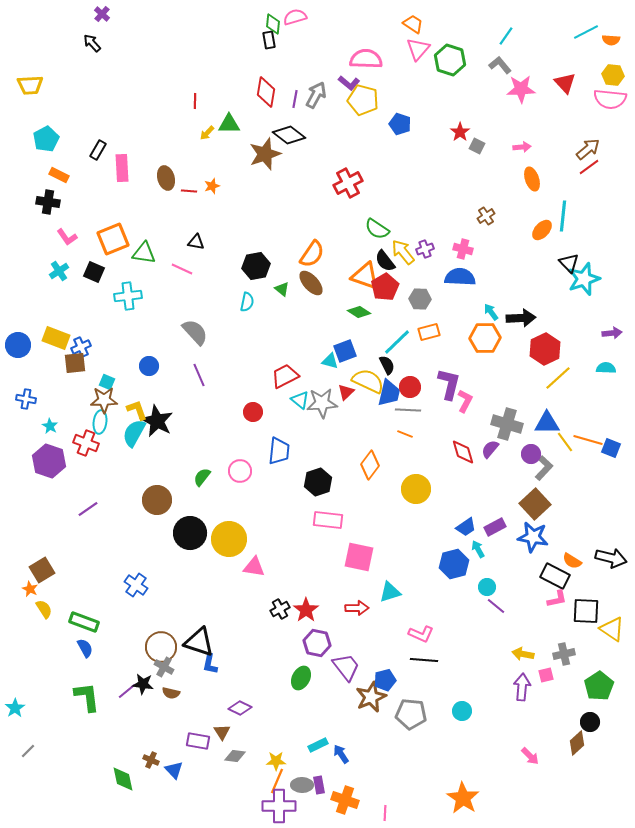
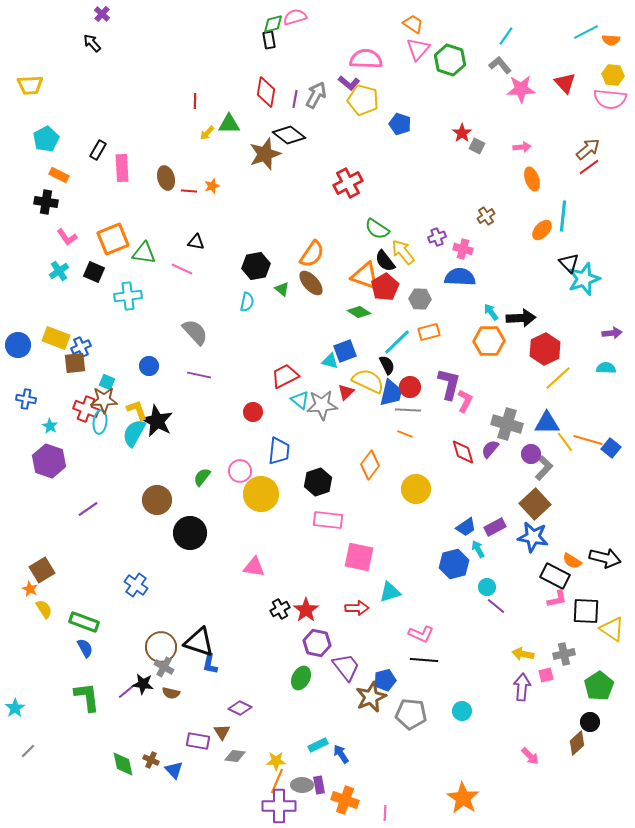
green diamond at (273, 24): rotated 70 degrees clockwise
red star at (460, 132): moved 2 px right, 1 px down
black cross at (48, 202): moved 2 px left
purple cross at (425, 249): moved 12 px right, 12 px up
orange hexagon at (485, 338): moved 4 px right, 3 px down
purple line at (199, 375): rotated 55 degrees counterclockwise
blue trapezoid at (389, 393): moved 2 px right
gray star at (322, 403): moved 2 px down
red cross at (86, 443): moved 34 px up
blue square at (611, 448): rotated 18 degrees clockwise
yellow circle at (229, 539): moved 32 px right, 45 px up
black arrow at (611, 558): moved 6 px left
green diamond at (123, 779): moved 15 px up
